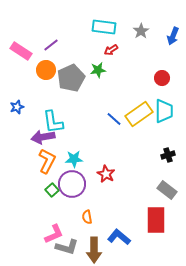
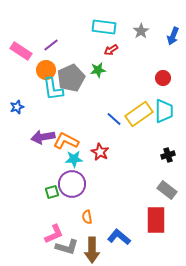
red circle: moved 1 px right
cyan L-shape: moved 33 px up
orange L-shape: moved 19 px right, 20 px up; rotated 90 degrees counterclockwise
red star: moved 6 px left, 22 px up
green square: moved 2 px down; rotated 24 degrees clockwise
brown arrow: moved 2 px left
